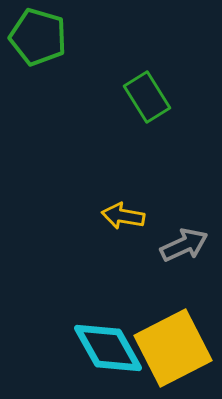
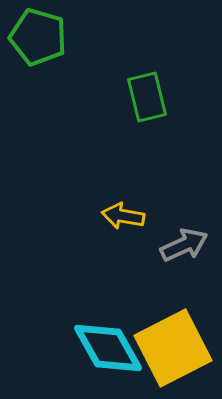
green rectangle: rotated 18 degrees clockwise
